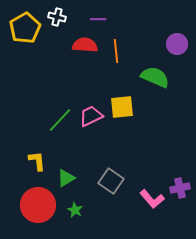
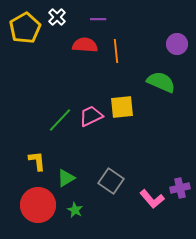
white cross: rotated 30 degrees clockwise
green semicircle: moved 6 px right, 5 px down
